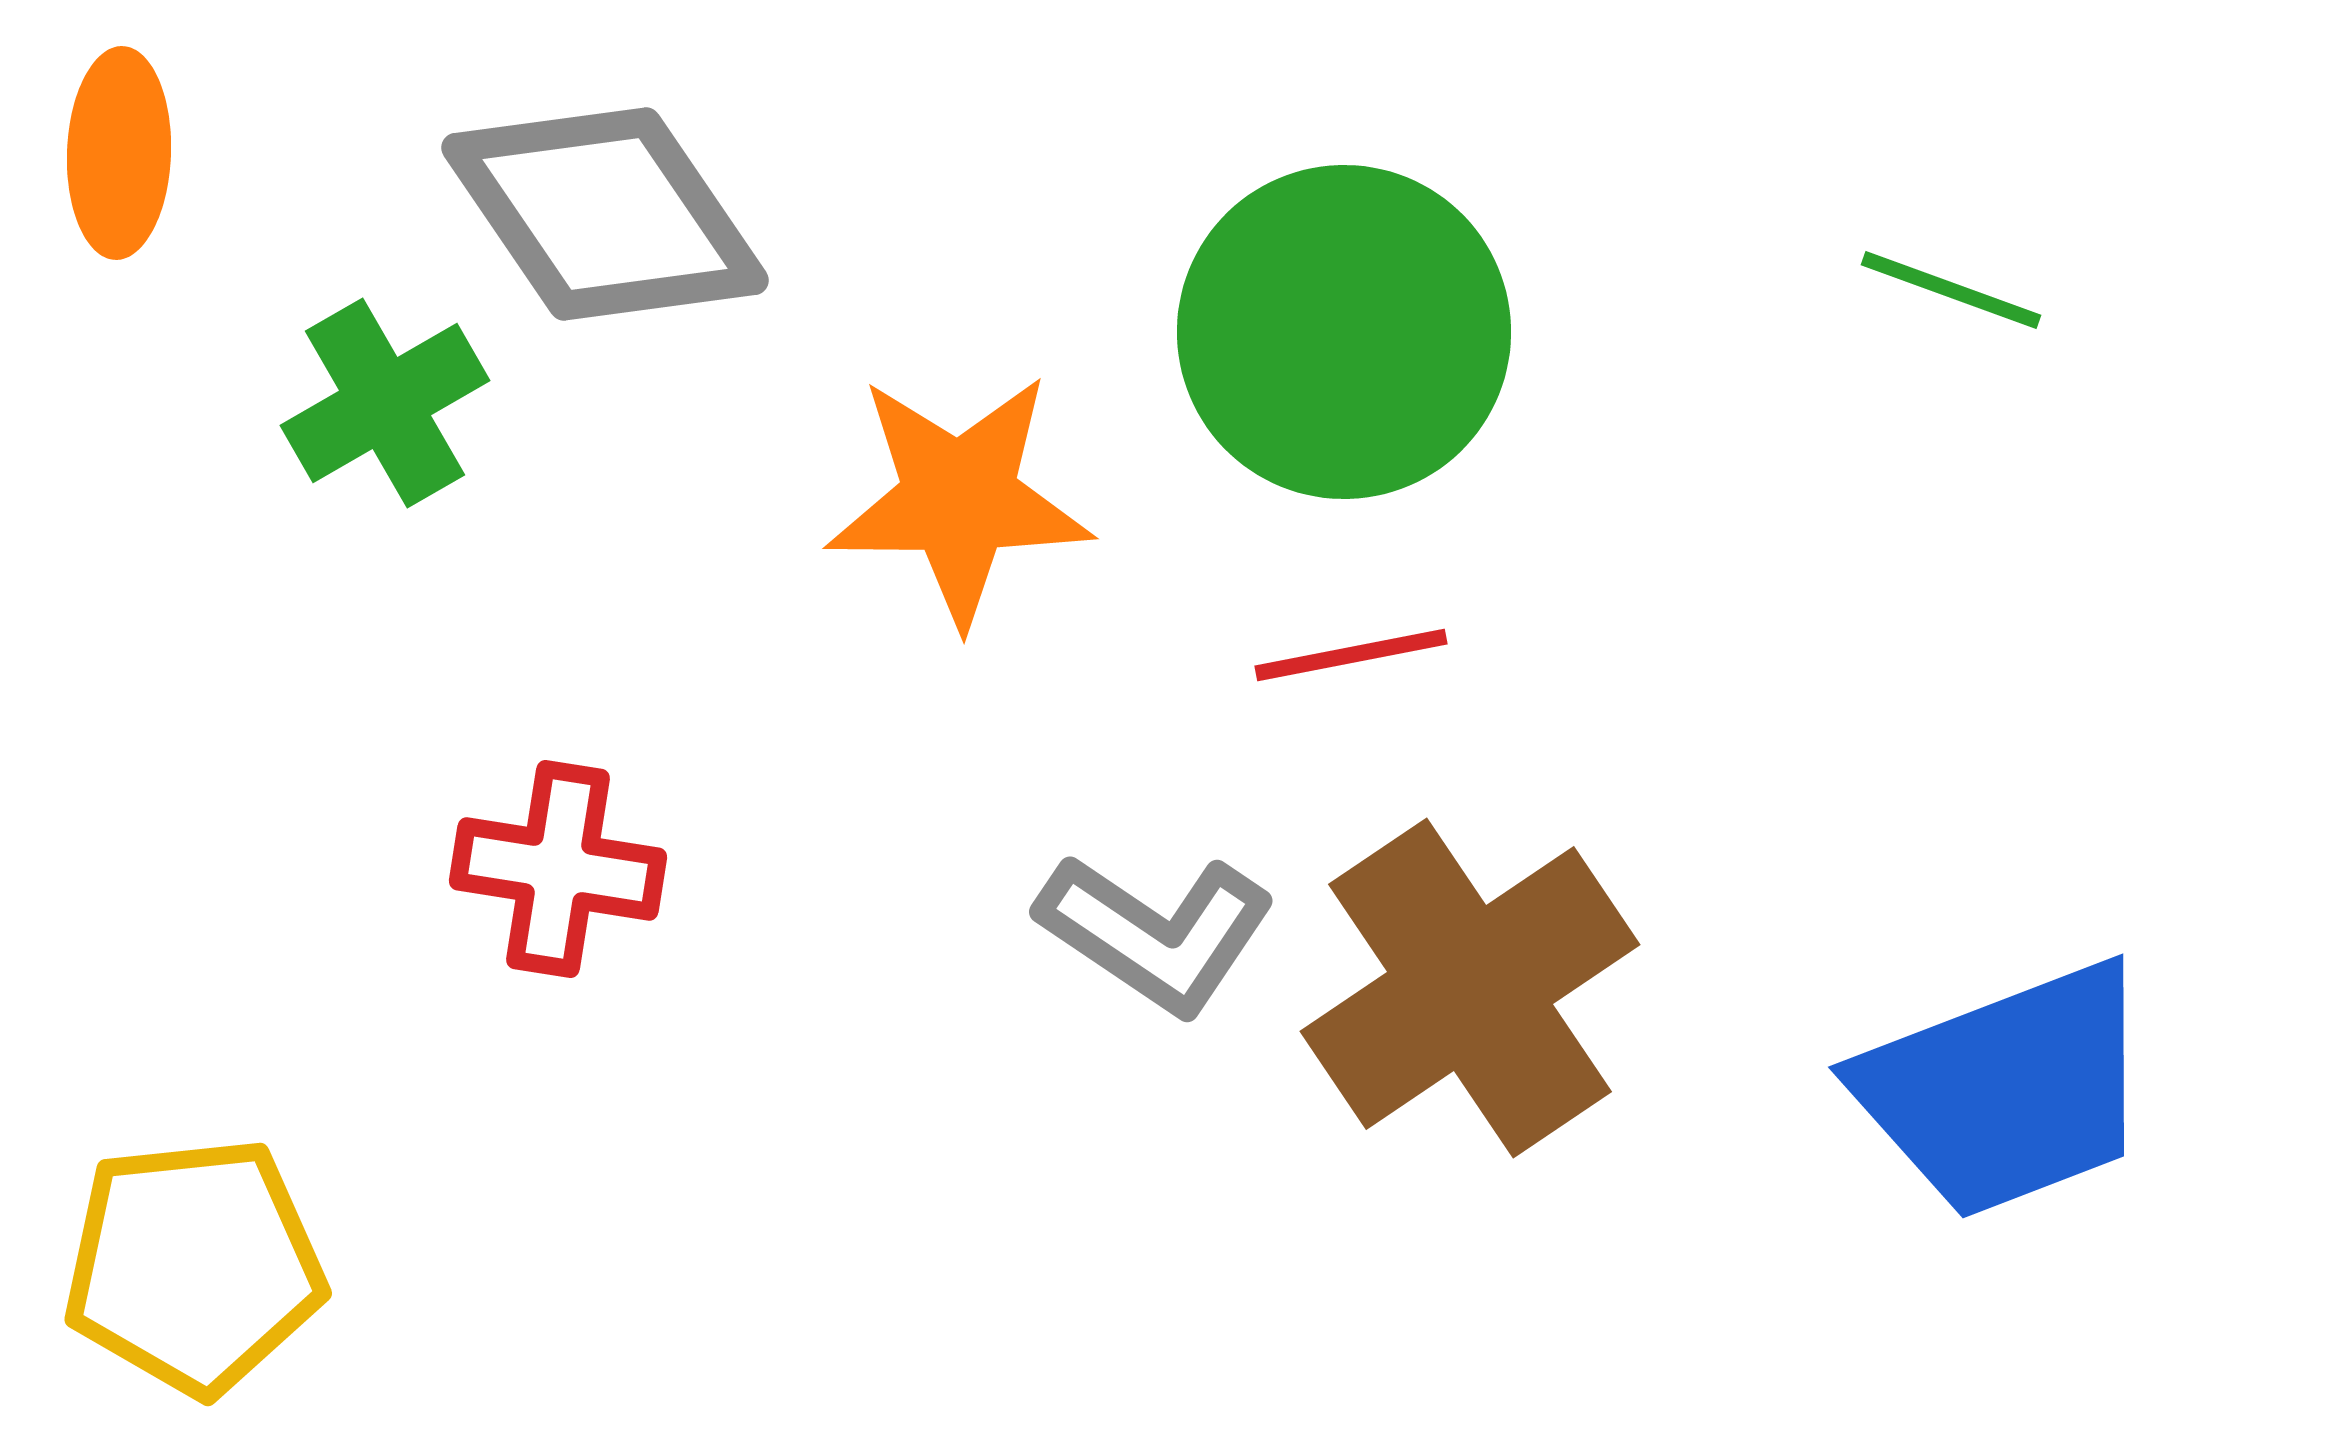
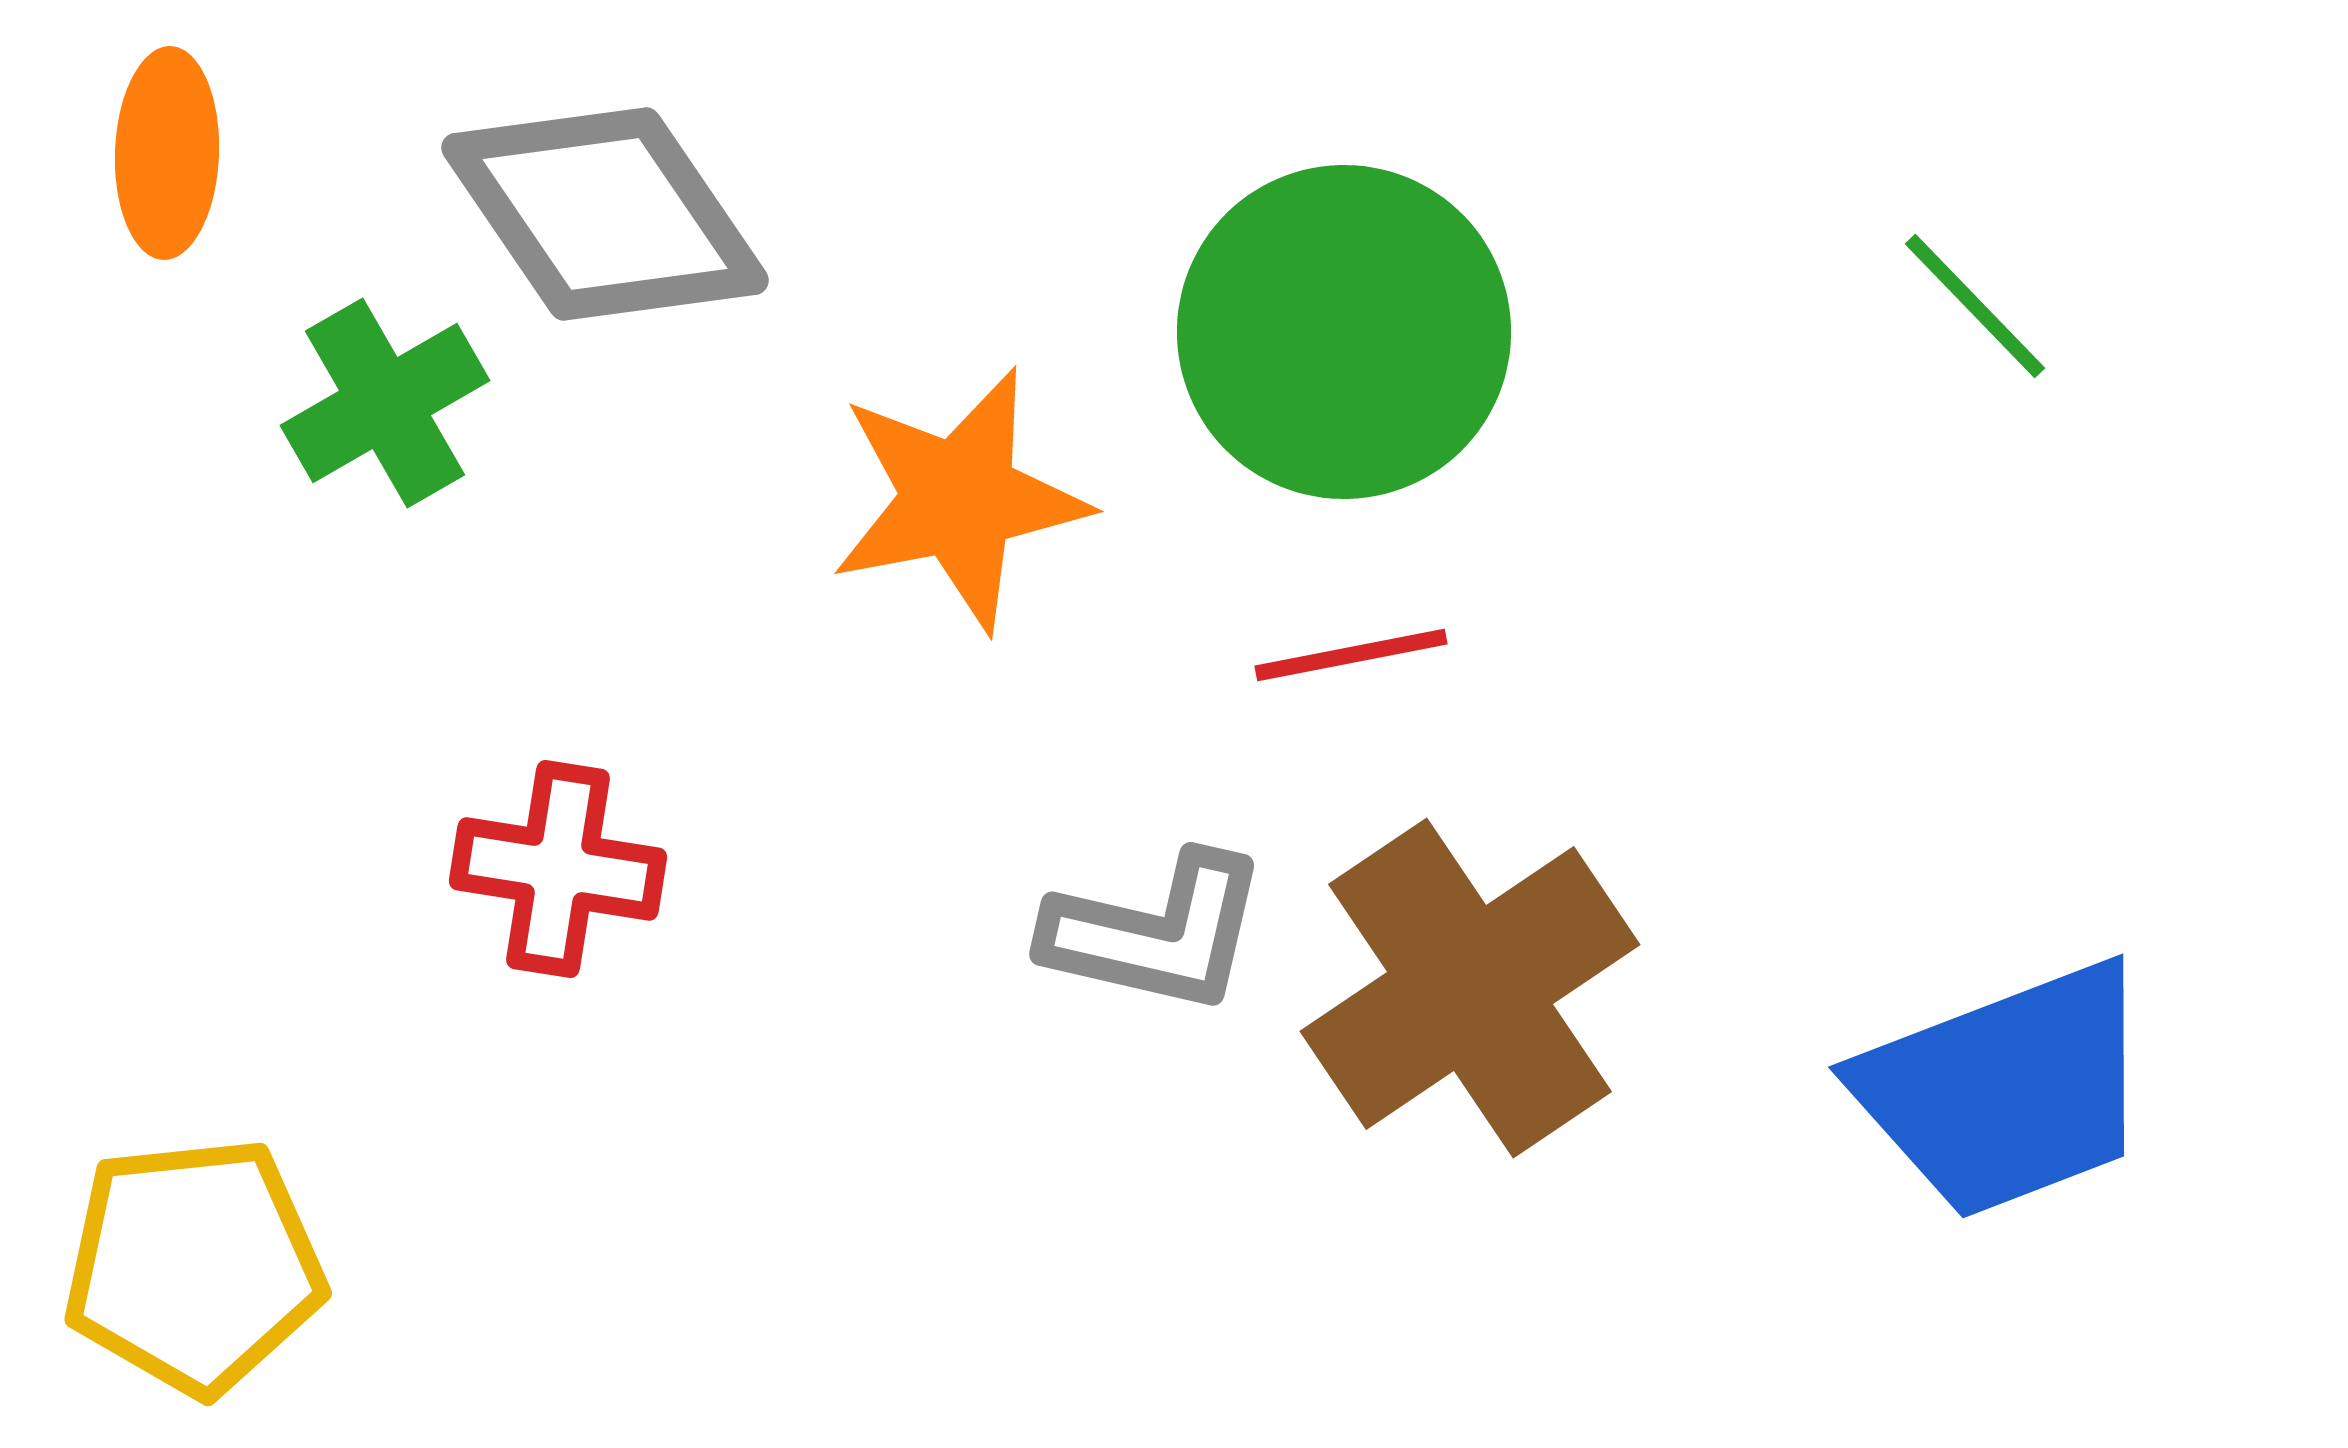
orange ellipse: moved 48 px right
green line: moved 24 px right, 16 px down; rotated 26 degrees clockwise
orange star: rotated 11 degrees counterclockwise
gray L-shape: rotated 21 degrees counterclockwise
